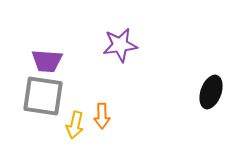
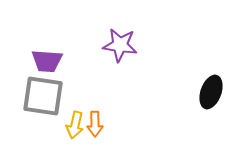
purple star: rotated 16 degrees clockwise
orange arrow: moved 7 px left, 8 px down
